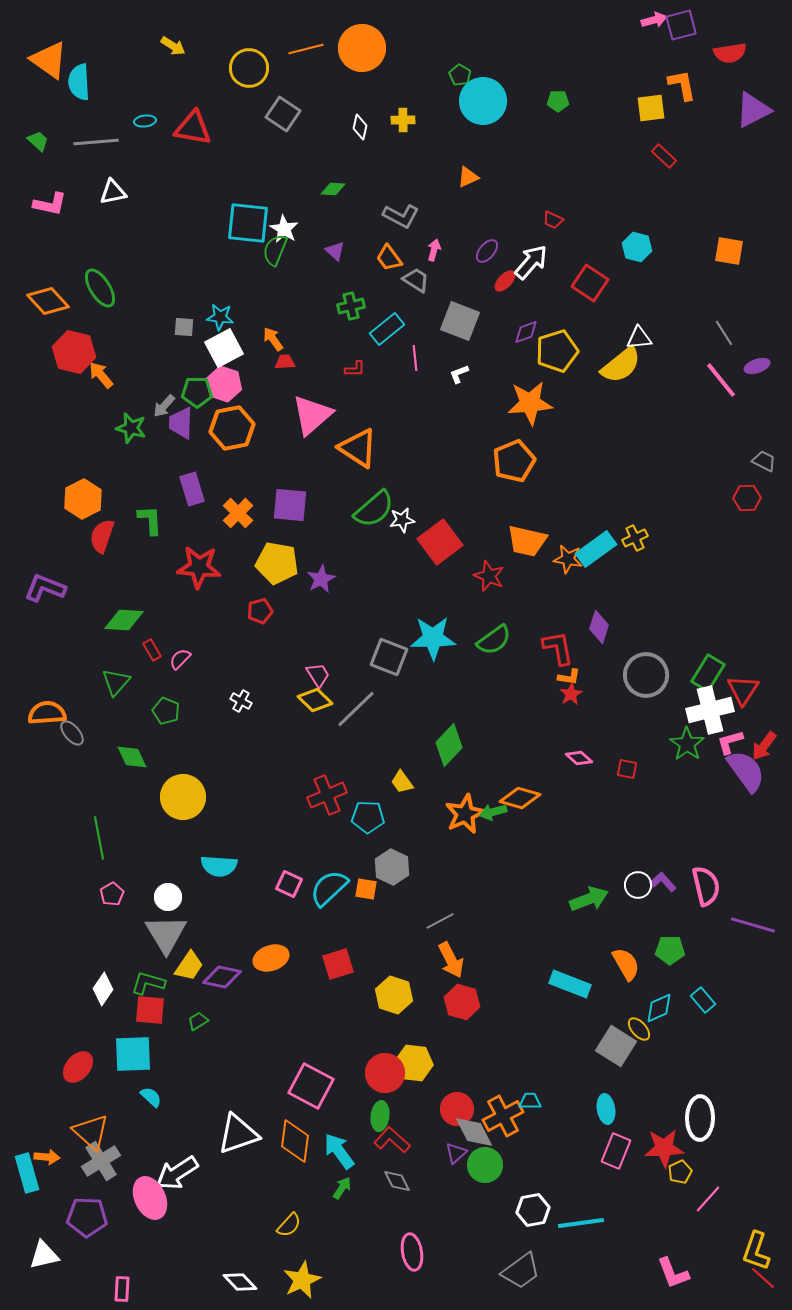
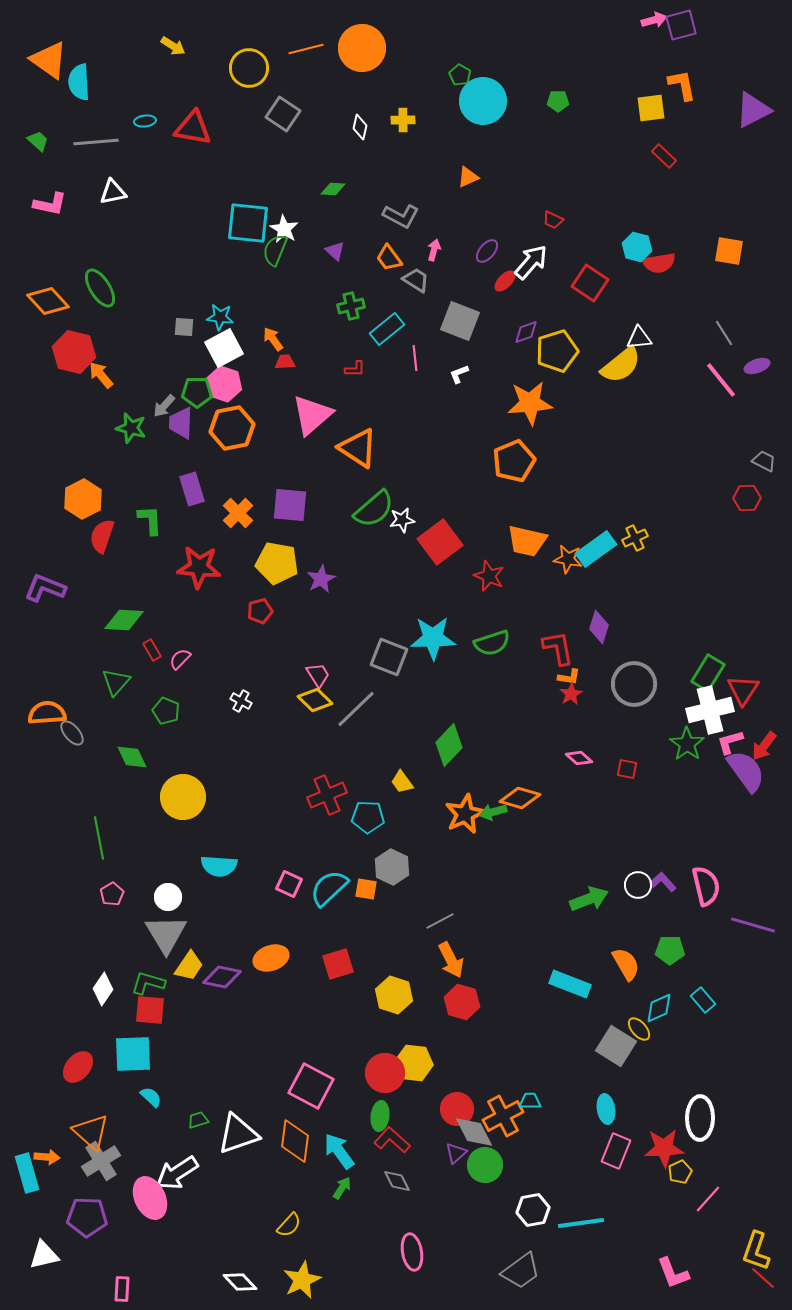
red semicircle at (730, 53): moved 71 px left, 210 px down
green semicircle at (494, 640): moved 2 px left, 3 px down; rotated 18 degrees clockwise
gray circle at (646, 675): moved 12 px left, 9 px down
green trapezoid at (198, 1021): moved 99 px down; rotated 15 degrees clockwise
